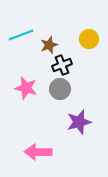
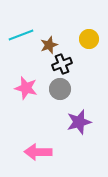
black cross: moved 1 px up
